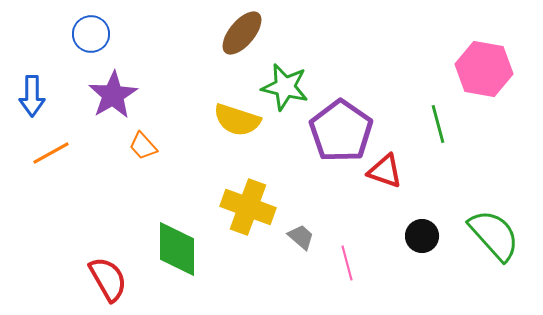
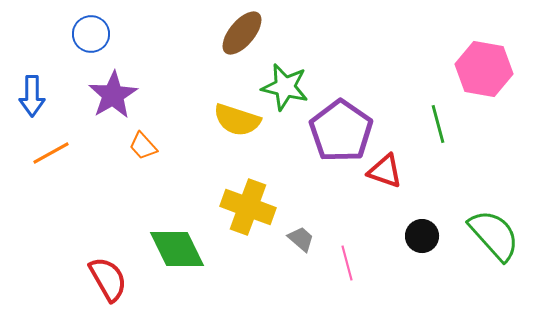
gray trapezoid: moved 2 px down
green diamond: rotated 26 degrees counterclockwise
